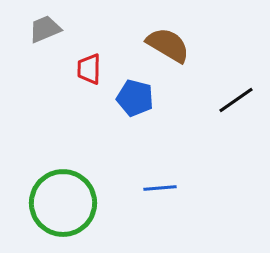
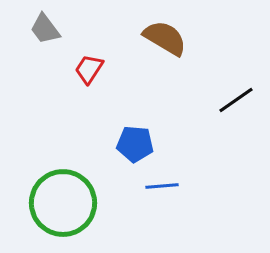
gray trapezoid: rotated 104 degrees counterclockwise
brown semicircle: moved 3 px left, 7 px up
red trapezoid: rotated 32 degrees clockwise
blue pentagon: moved 46 px down; rotated 9 degrees counterclockwise
blue line: moved 2 px right, 2 px up
